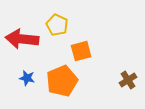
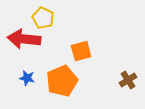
yellow pentagon: moved 14 px left, 7 px up
red arrow: moved 2 px right
